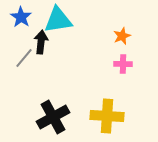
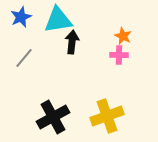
blue star: rotated 15 degrees clockwise
orange star: moved 1 px right; rotated 24 degrees counterclockwise
black arrow: moved 31 px right
pink cross: moved 4 px left, 9 px up
yellow cross: rotated 24 degrees counterclockwise
